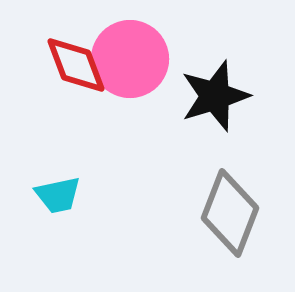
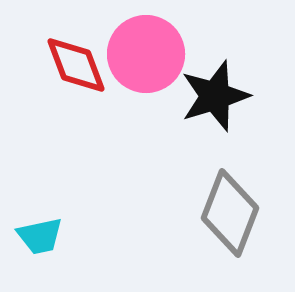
pink circle: moved 16 px right, 5 px up
cyan trapezoid: moved 18 px left, 41 px down
